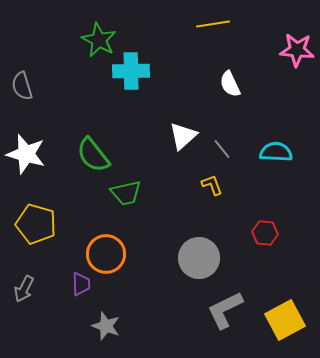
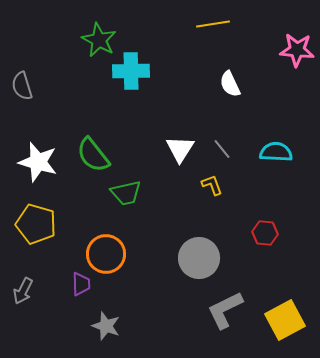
white triangle: moved 3 px left, 13 px down; rotated 16 degrees counterclockwise
white star: moved 12 px right, 8 px down
gray arrow: moved 1 px left, 2 px down
